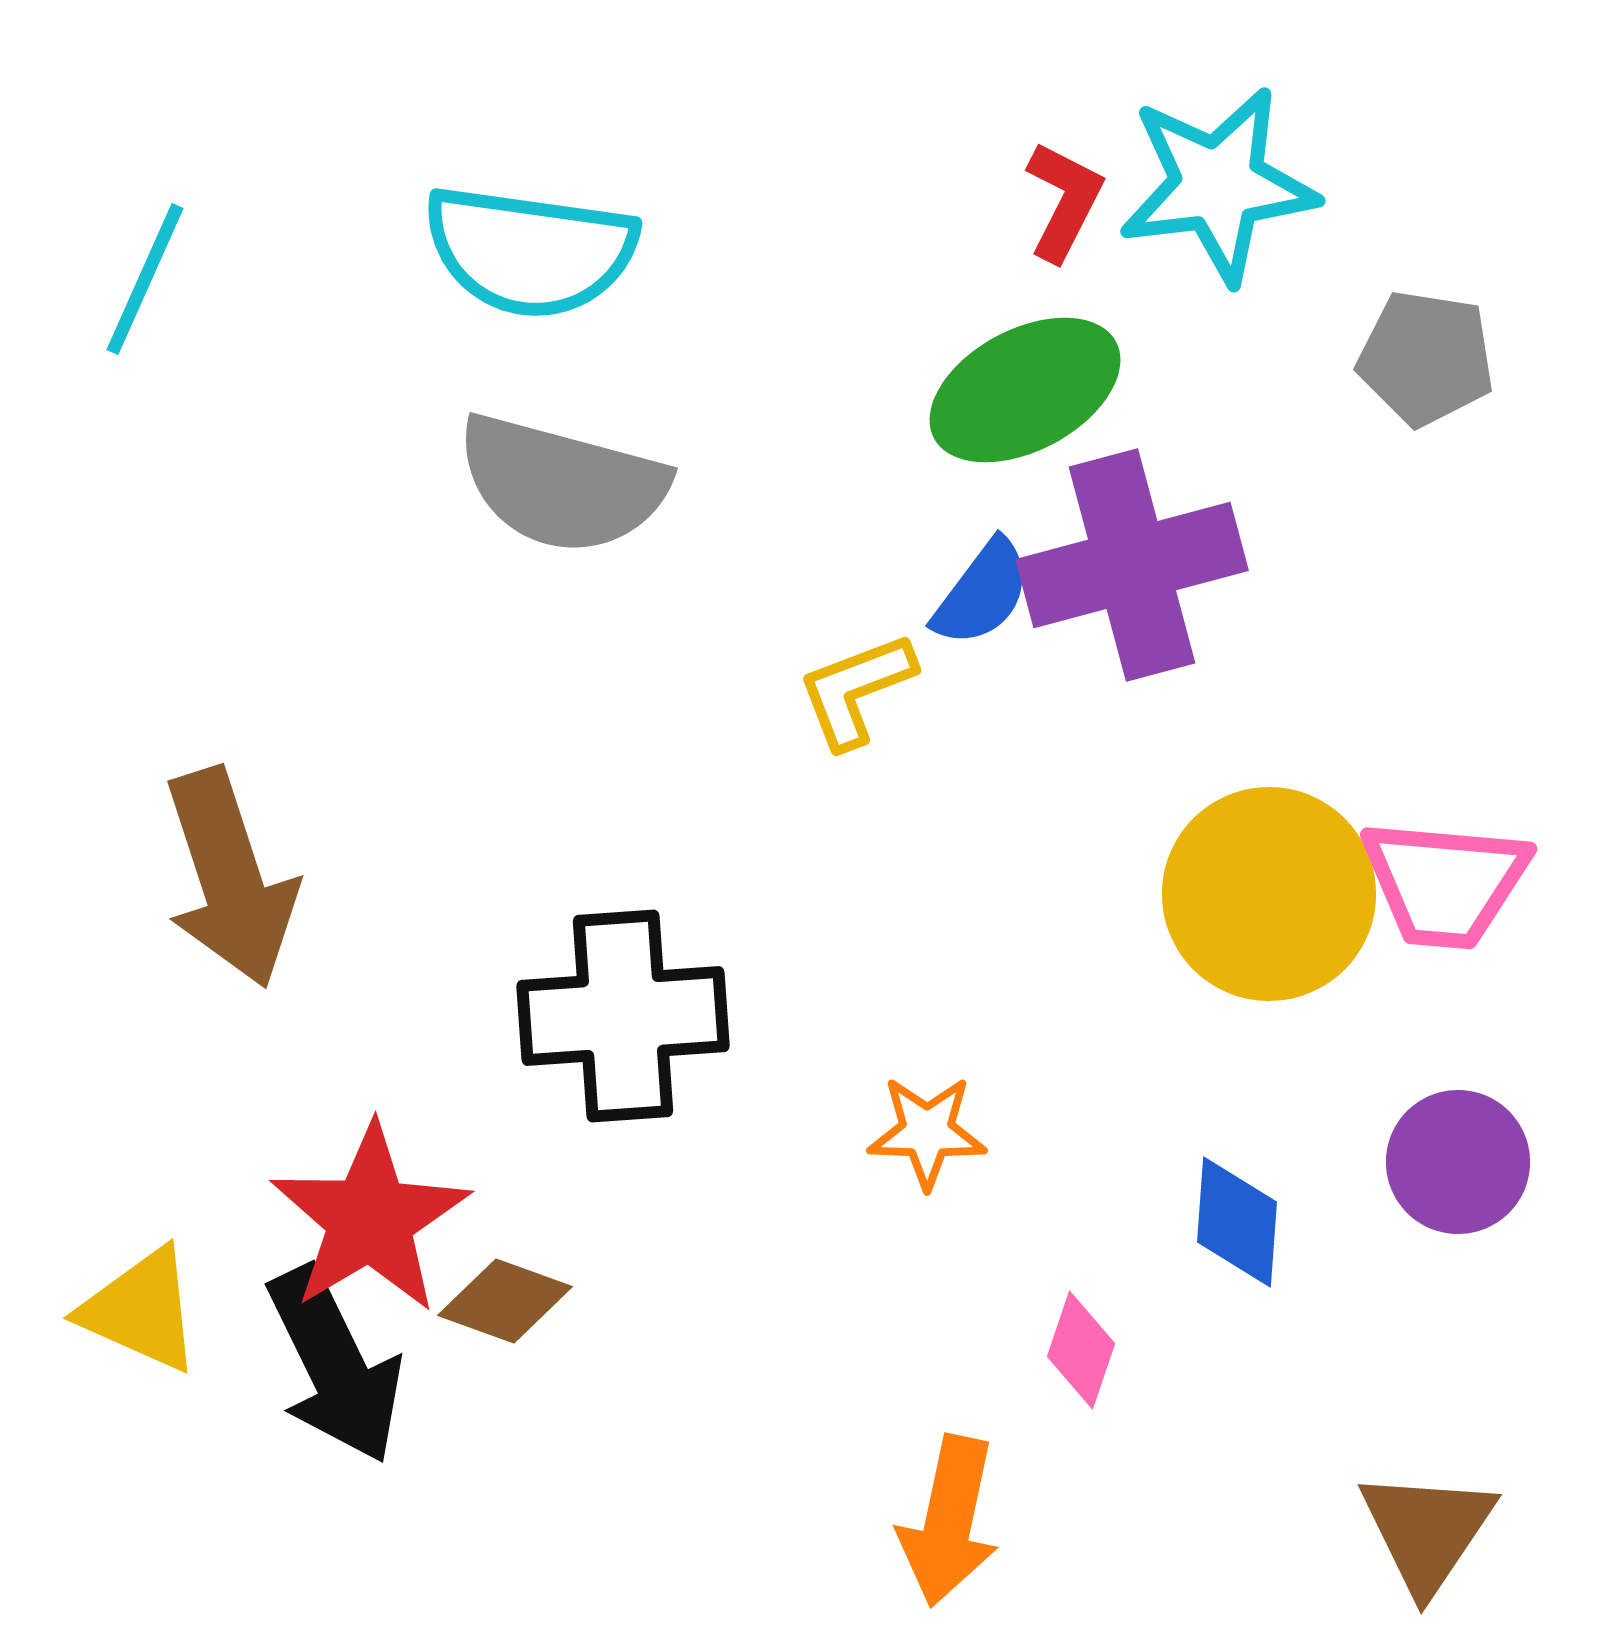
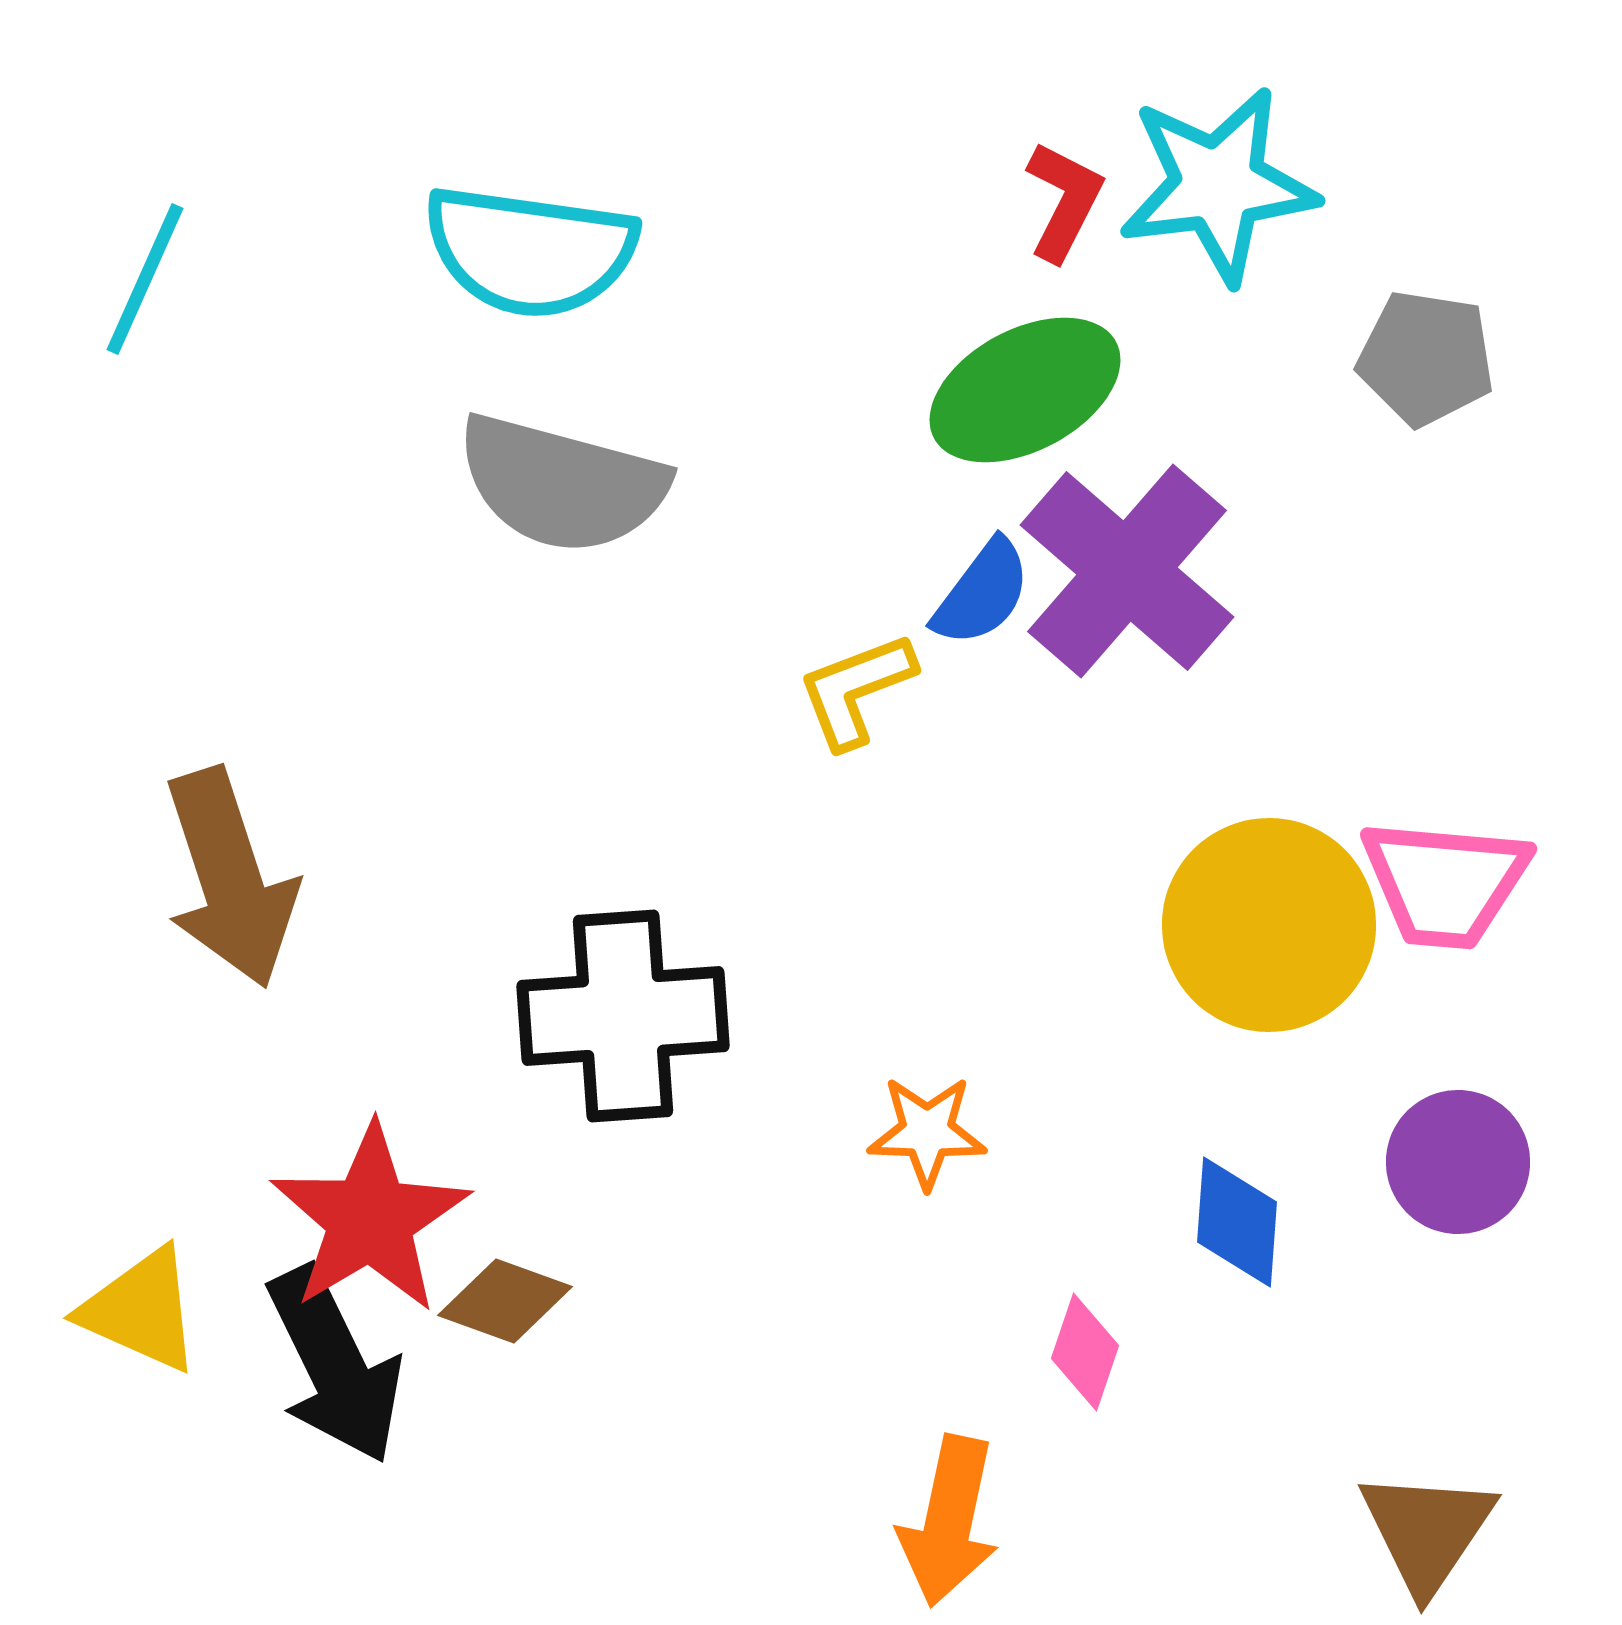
purple cross: moved 5 px left, 6 px down; rotated 34 degrees counterclockwise
yellow circle: moved 31 px down
pink diamond: moved 4 px right, 2 px down
